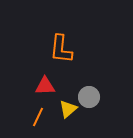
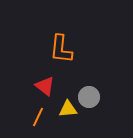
red triangle: rotated 40 degrees clockwise
yellow triangle: rotated 36 degrees clockwise
